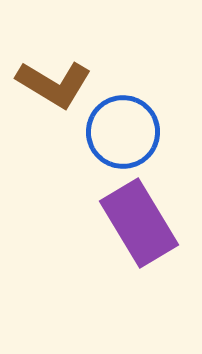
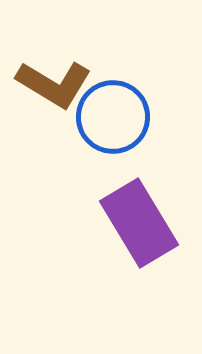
blue circle: moved 10 px left, 15 px up
